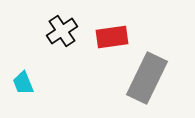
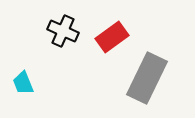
black cross: moved 1 px right; rotated 32 degrees counterclockwise
red rectangle: rotated 28 degrees counterclockwise
